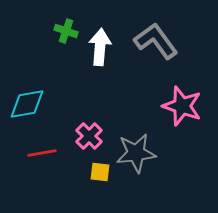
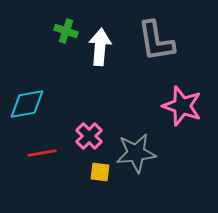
gray L-shape: rotated 153 degrees counterclockwise
